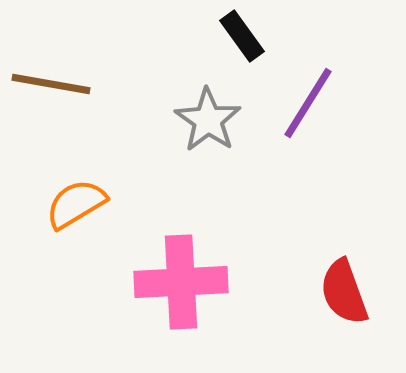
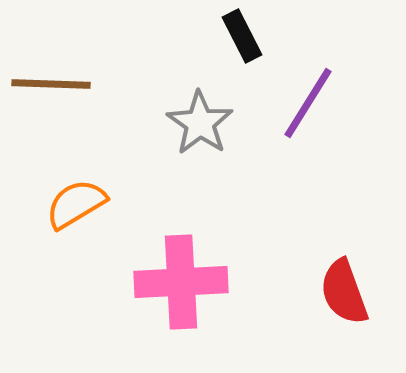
black rectangle: rotated 9 degrees clockwise
brown line: rotated 8 degrees counterclockwise
gray star: moved 8 px left, 3 px down
